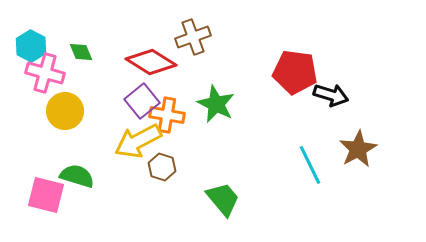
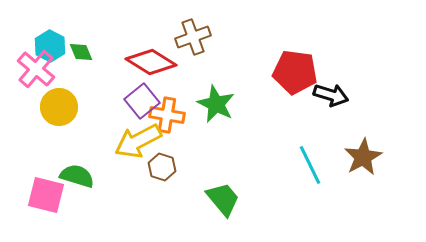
cyan hexagon: moved 19 px right
pink cross: moved 9 px left, 4 px up; rotated 24 degrees clockwise
yellow circle: moved 6 px left, 4 px up
brown star: moved 5 px right, 8 px down
